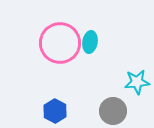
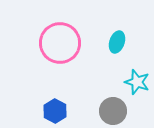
cyan ellipse: moved 27 px right; rotated 10 degrees clockwise
cyan star: rotated 25 degrees clockwise
